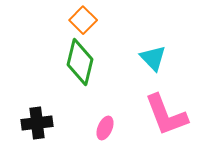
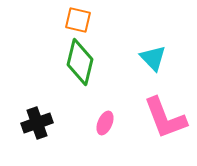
orange square: moved 5 px left; rotated 32 degrees counterclockwise
pink L-shape: moved 1 px left, 3 px down
black cross: rotated 12 degrees counterclockwise
pink ellipse: moved 5 px up
